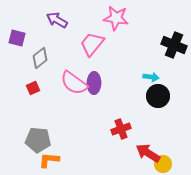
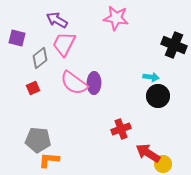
pink trapezoid: moved 28 px left; rotated 12 degrees counterclockwise
